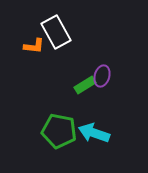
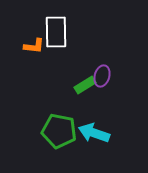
white rectangle: rotated 28 degrees clockwise
